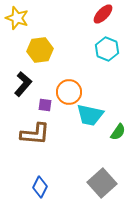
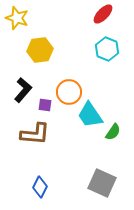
black L-shape: moved 6 px down
cyan trapezoid: rotated 44 degrees clockwise
green semicircle: moved 5 px left
gray square: rotated 24 degrees counterclockwise
